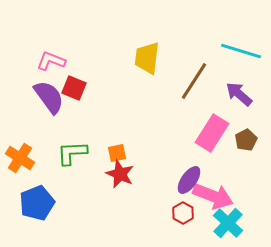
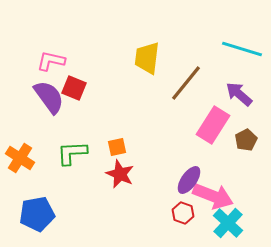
cyan line: moved 1 px right, 2 px up
pink L-shape: rotated 8 degrees counterclockwise
brown line: moved 8 px left, 2 px down; rotated 6 degrees clockwise
pink rectangle: moved 1 px right, 8 px up
orange square: moved 6 px up
blue pentagon: moved 11 px down; rotated 12 degrees clockwise
red hexagon: rotated 10 degrees counterclockwise
